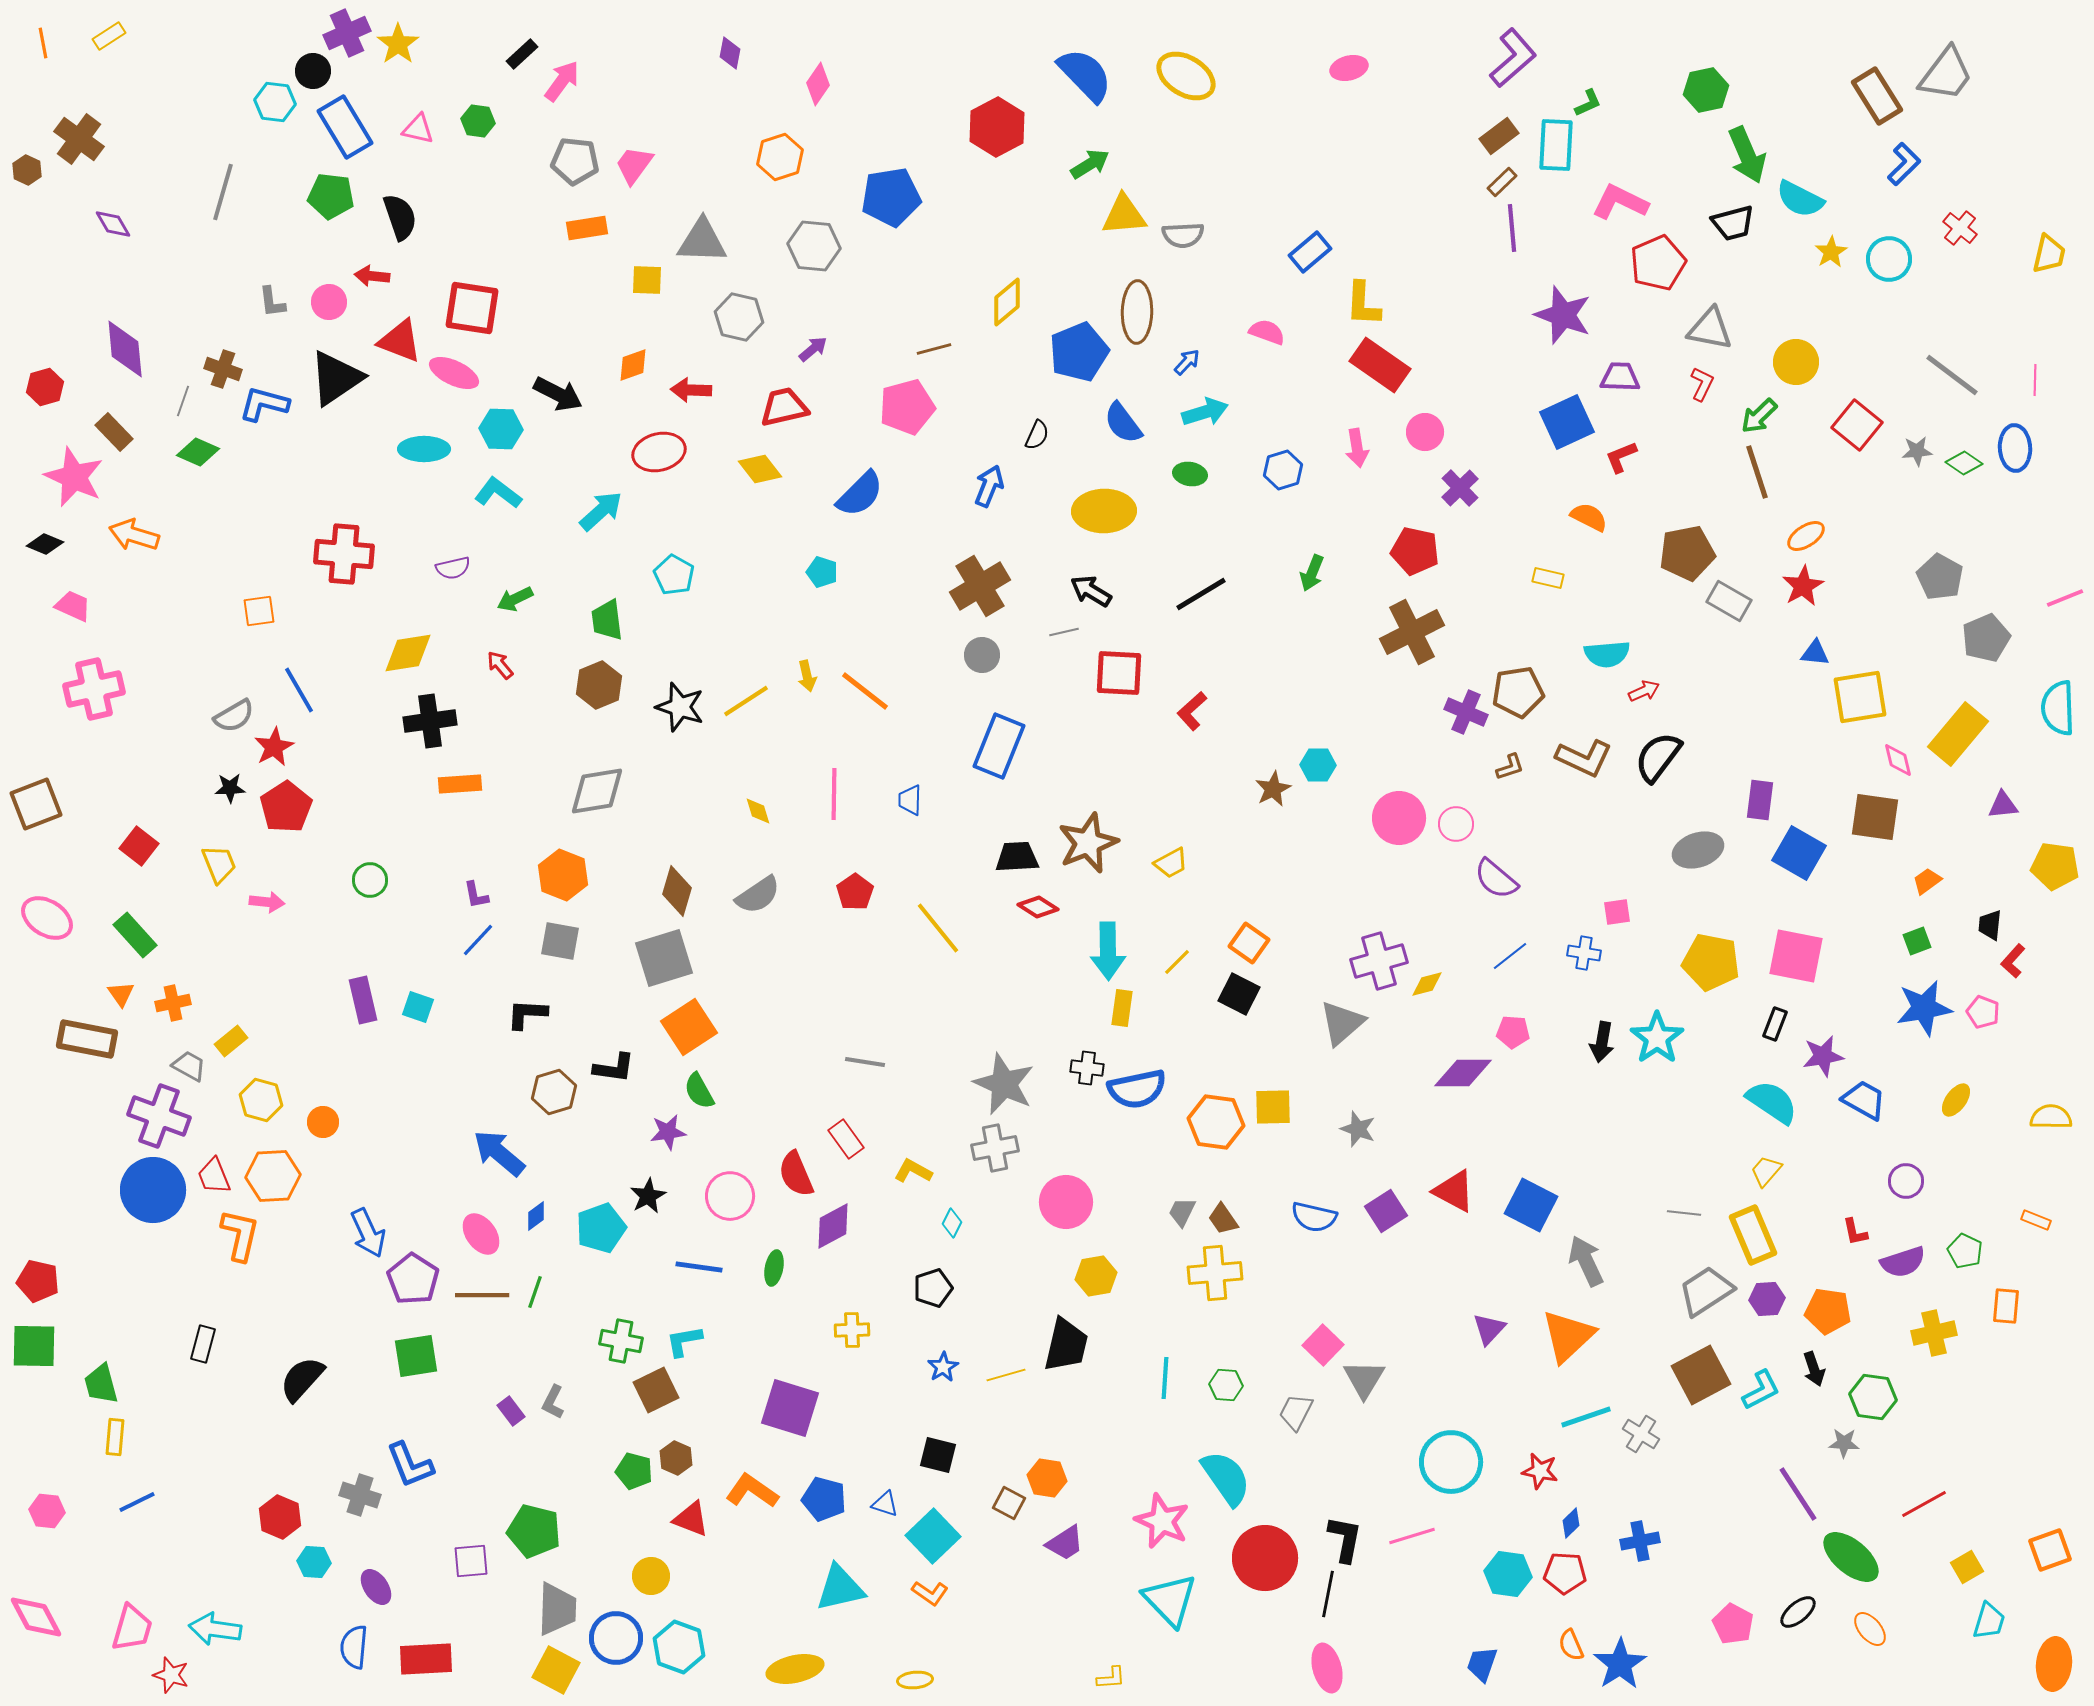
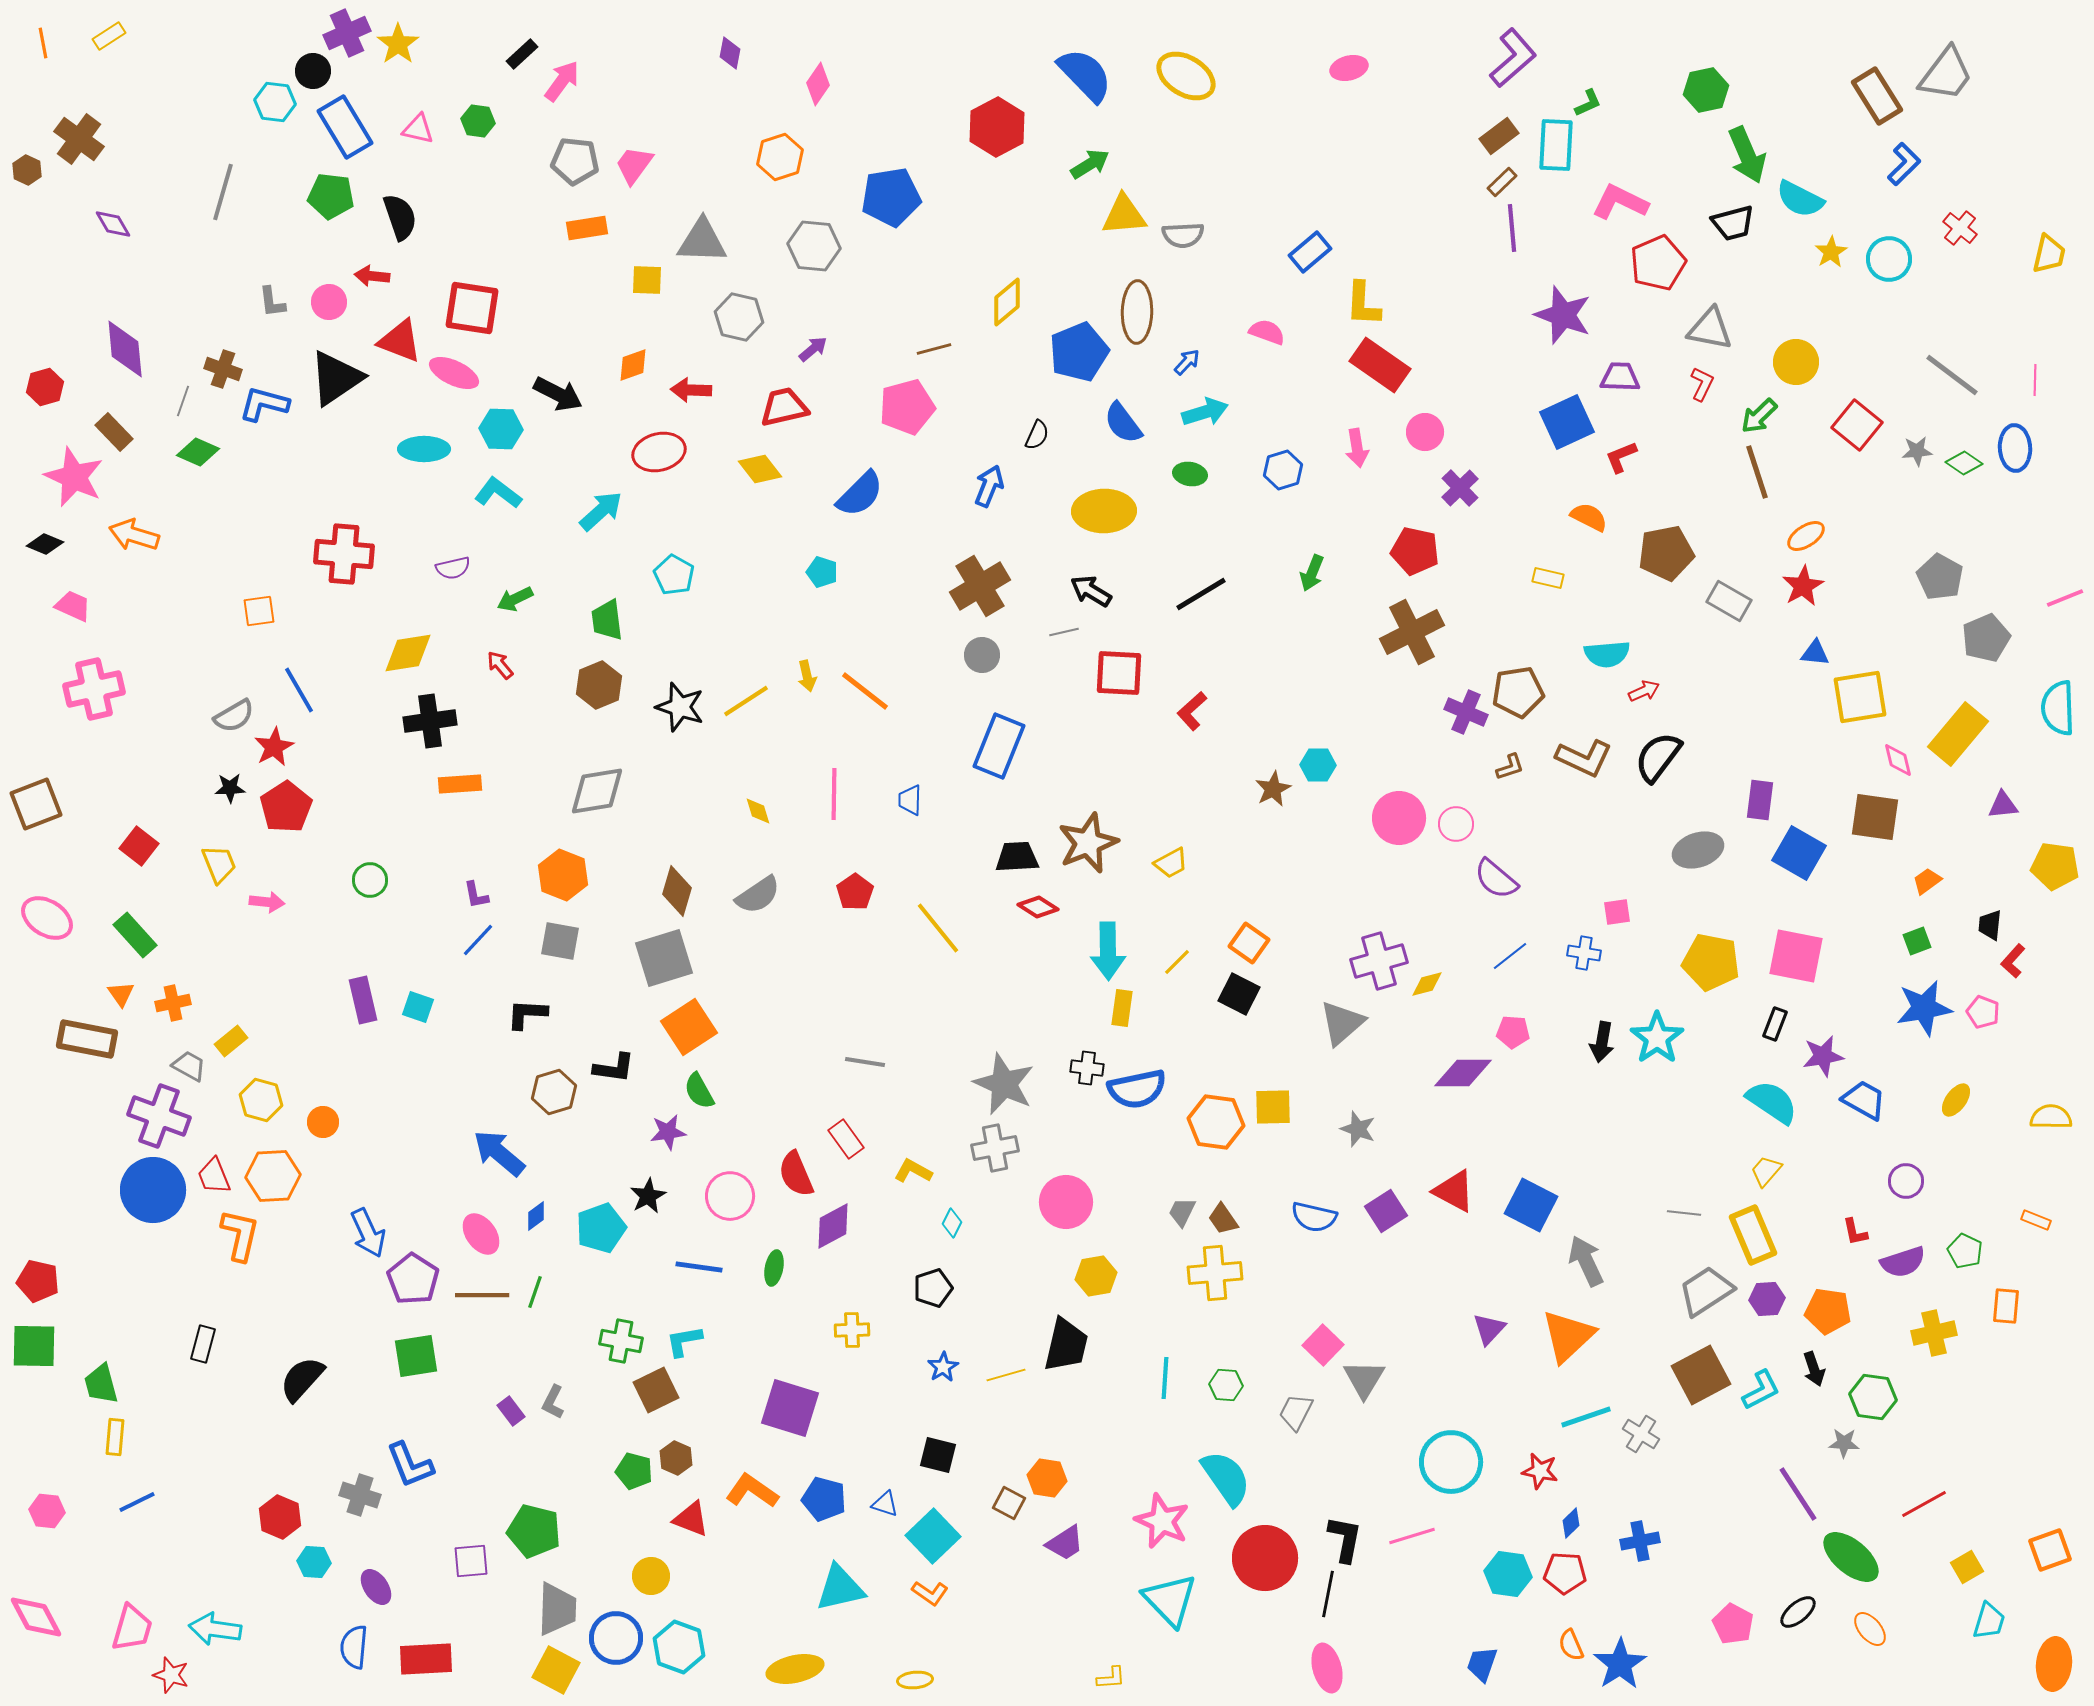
brown pentagon at (1687, 553): moved 21 px left
